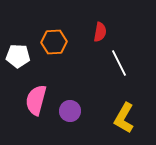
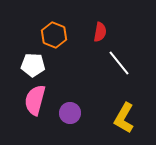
orange hexagon: moved 7 px up; rotated 25 degrees clockwise
white pentagon: moved 15 px right, 9 px down
white line: rotated 12 degrees counterclockwise
pink semicircle: moved 1 px left
purple circle: moved 2 px down
